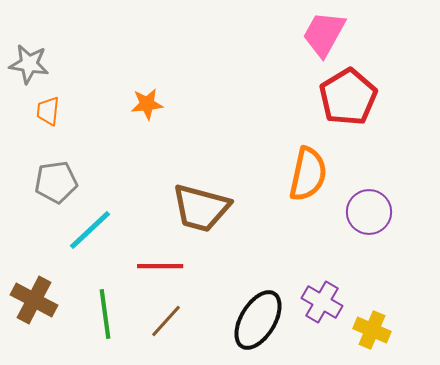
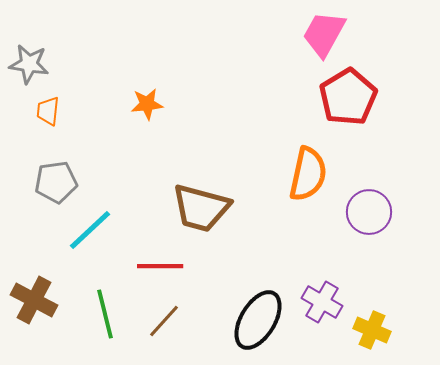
green line: rotated 6 degrees counterclockwise
brown line: moved 2 px left
